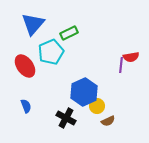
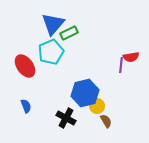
blue triangle: moved 20 px right
blue hexagon: moved 1 px right, 1 px down; rotated 12 degrees clockwise
brown semicircle: moved 2 px left; rotated 96 degrees counterclockwise
